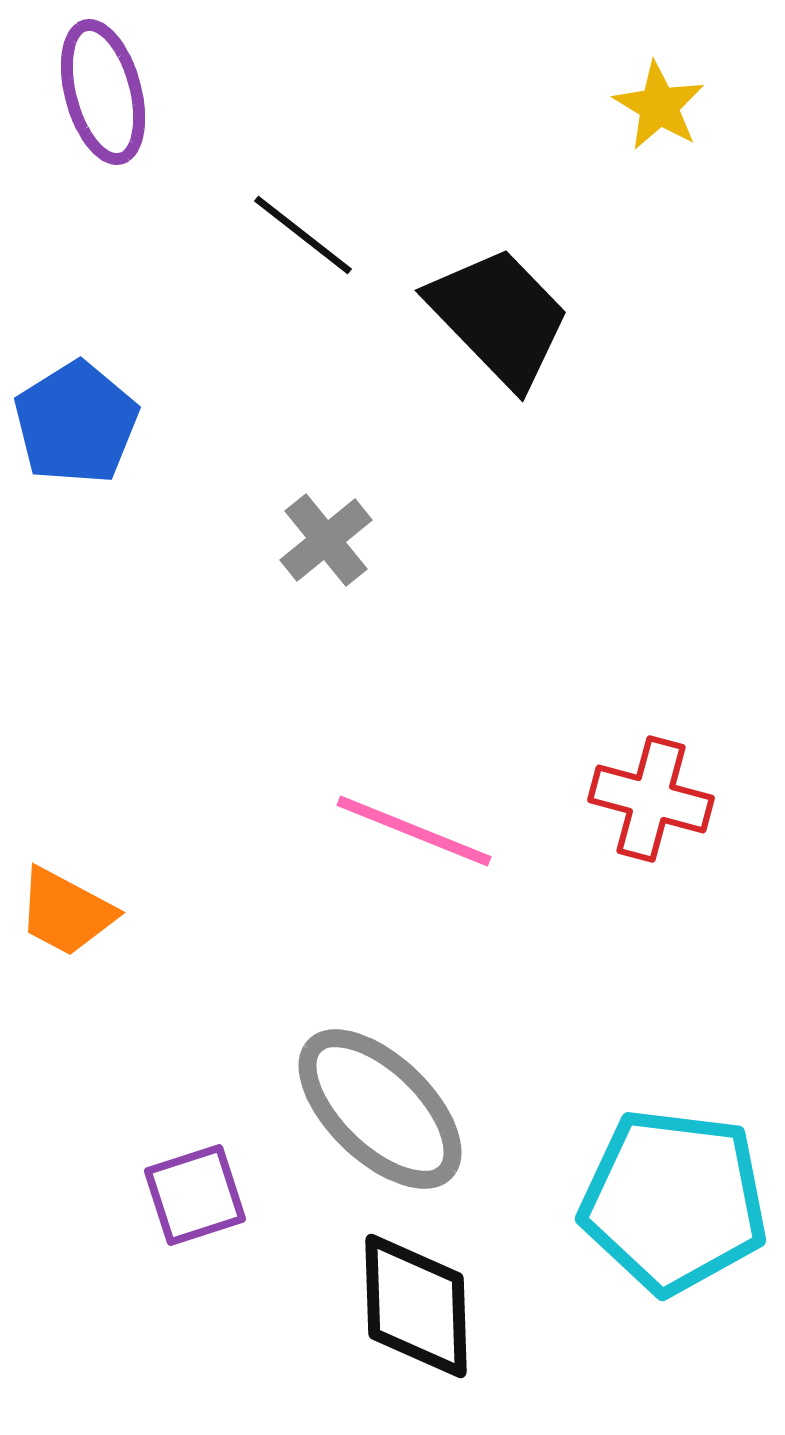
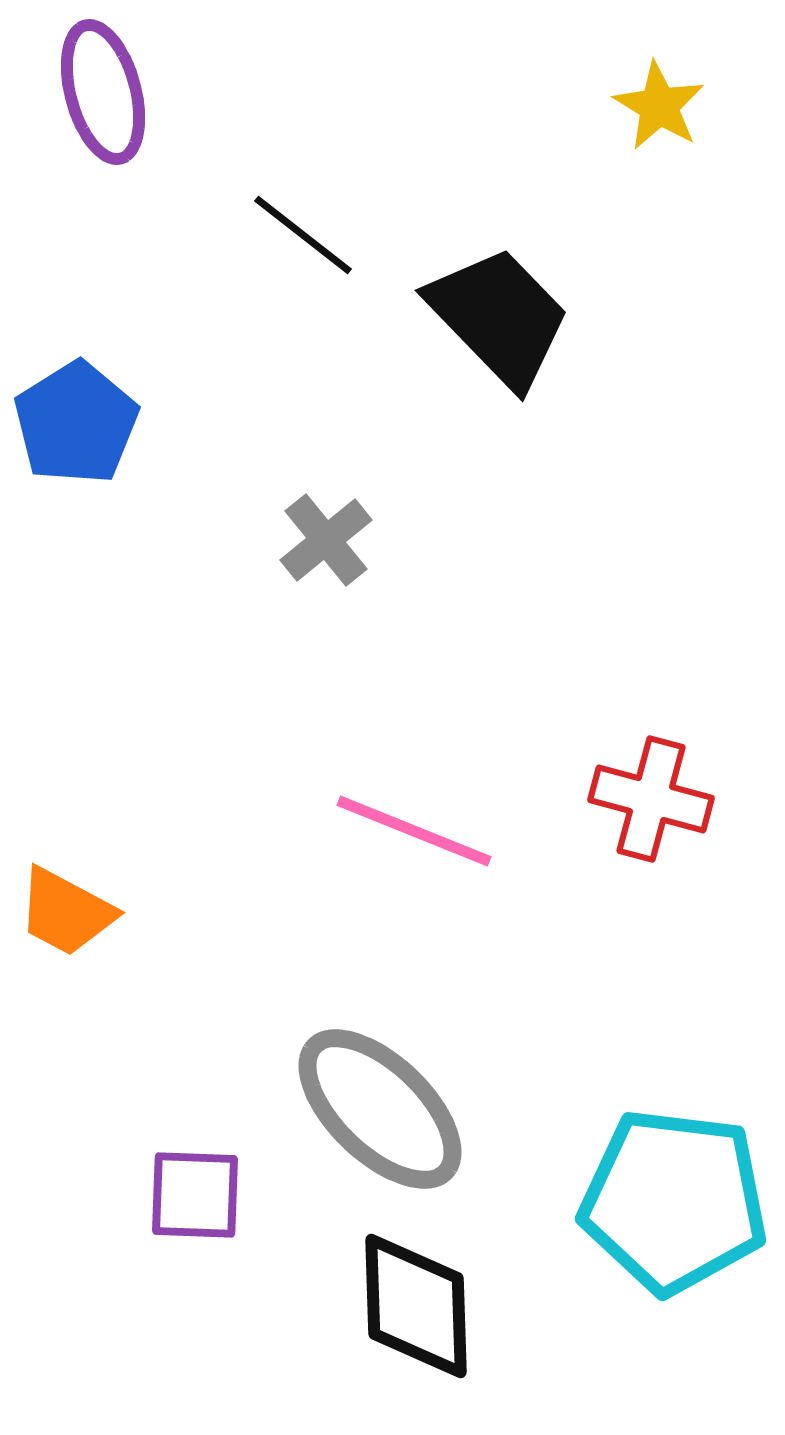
purple square: rotated 20 degrees clockwise
